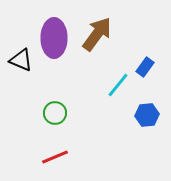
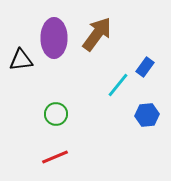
black triangle: rotated 30 degrees counterclockwise
green circle: moved 1 px right, 1 px down
